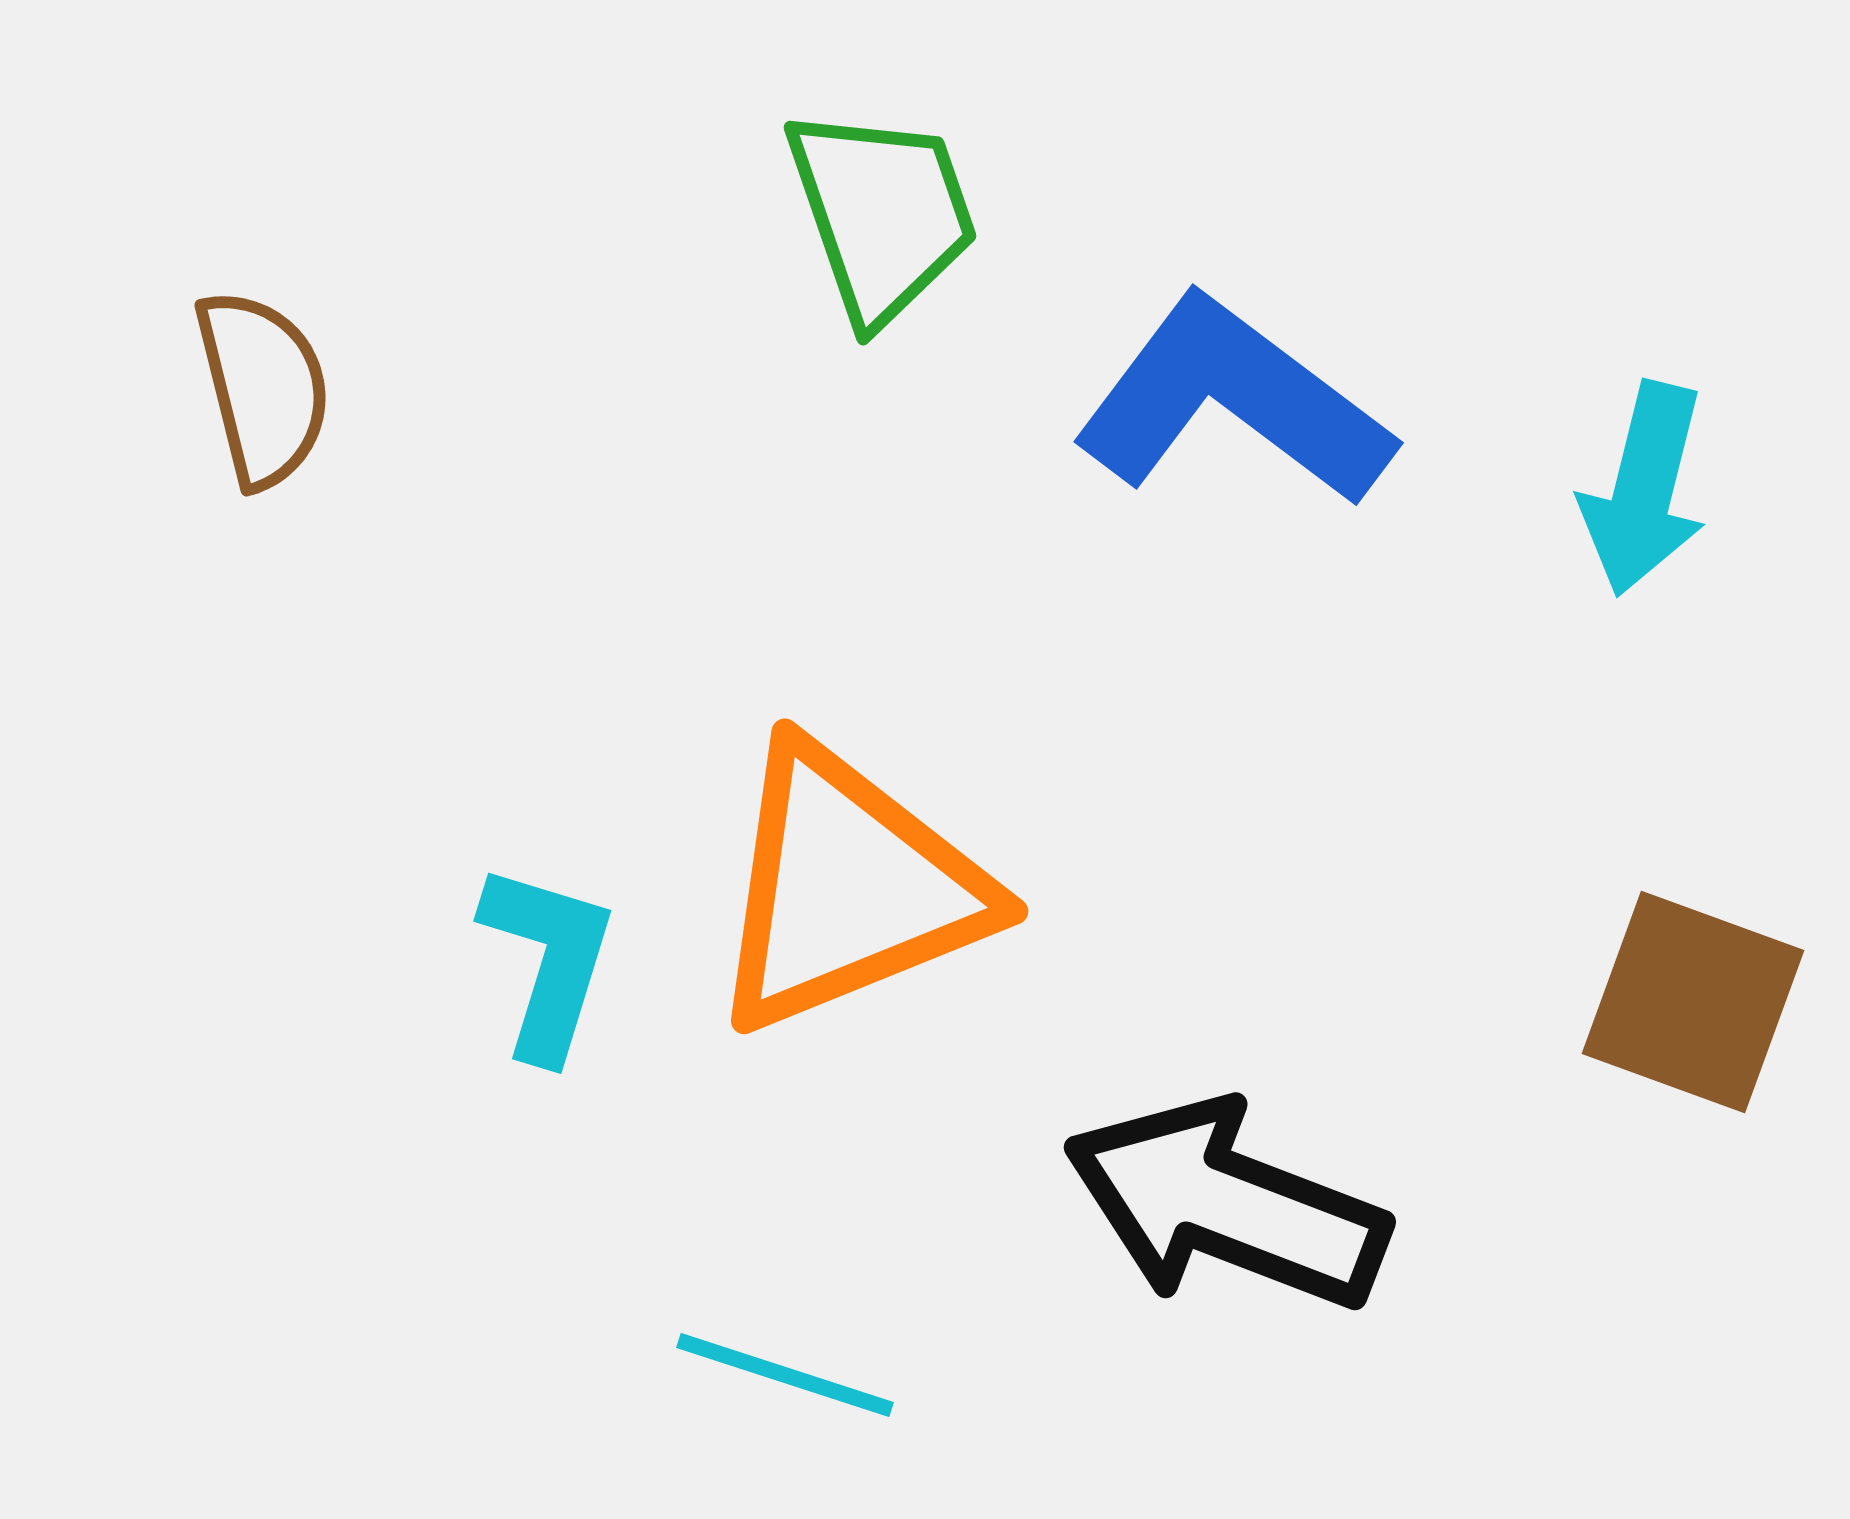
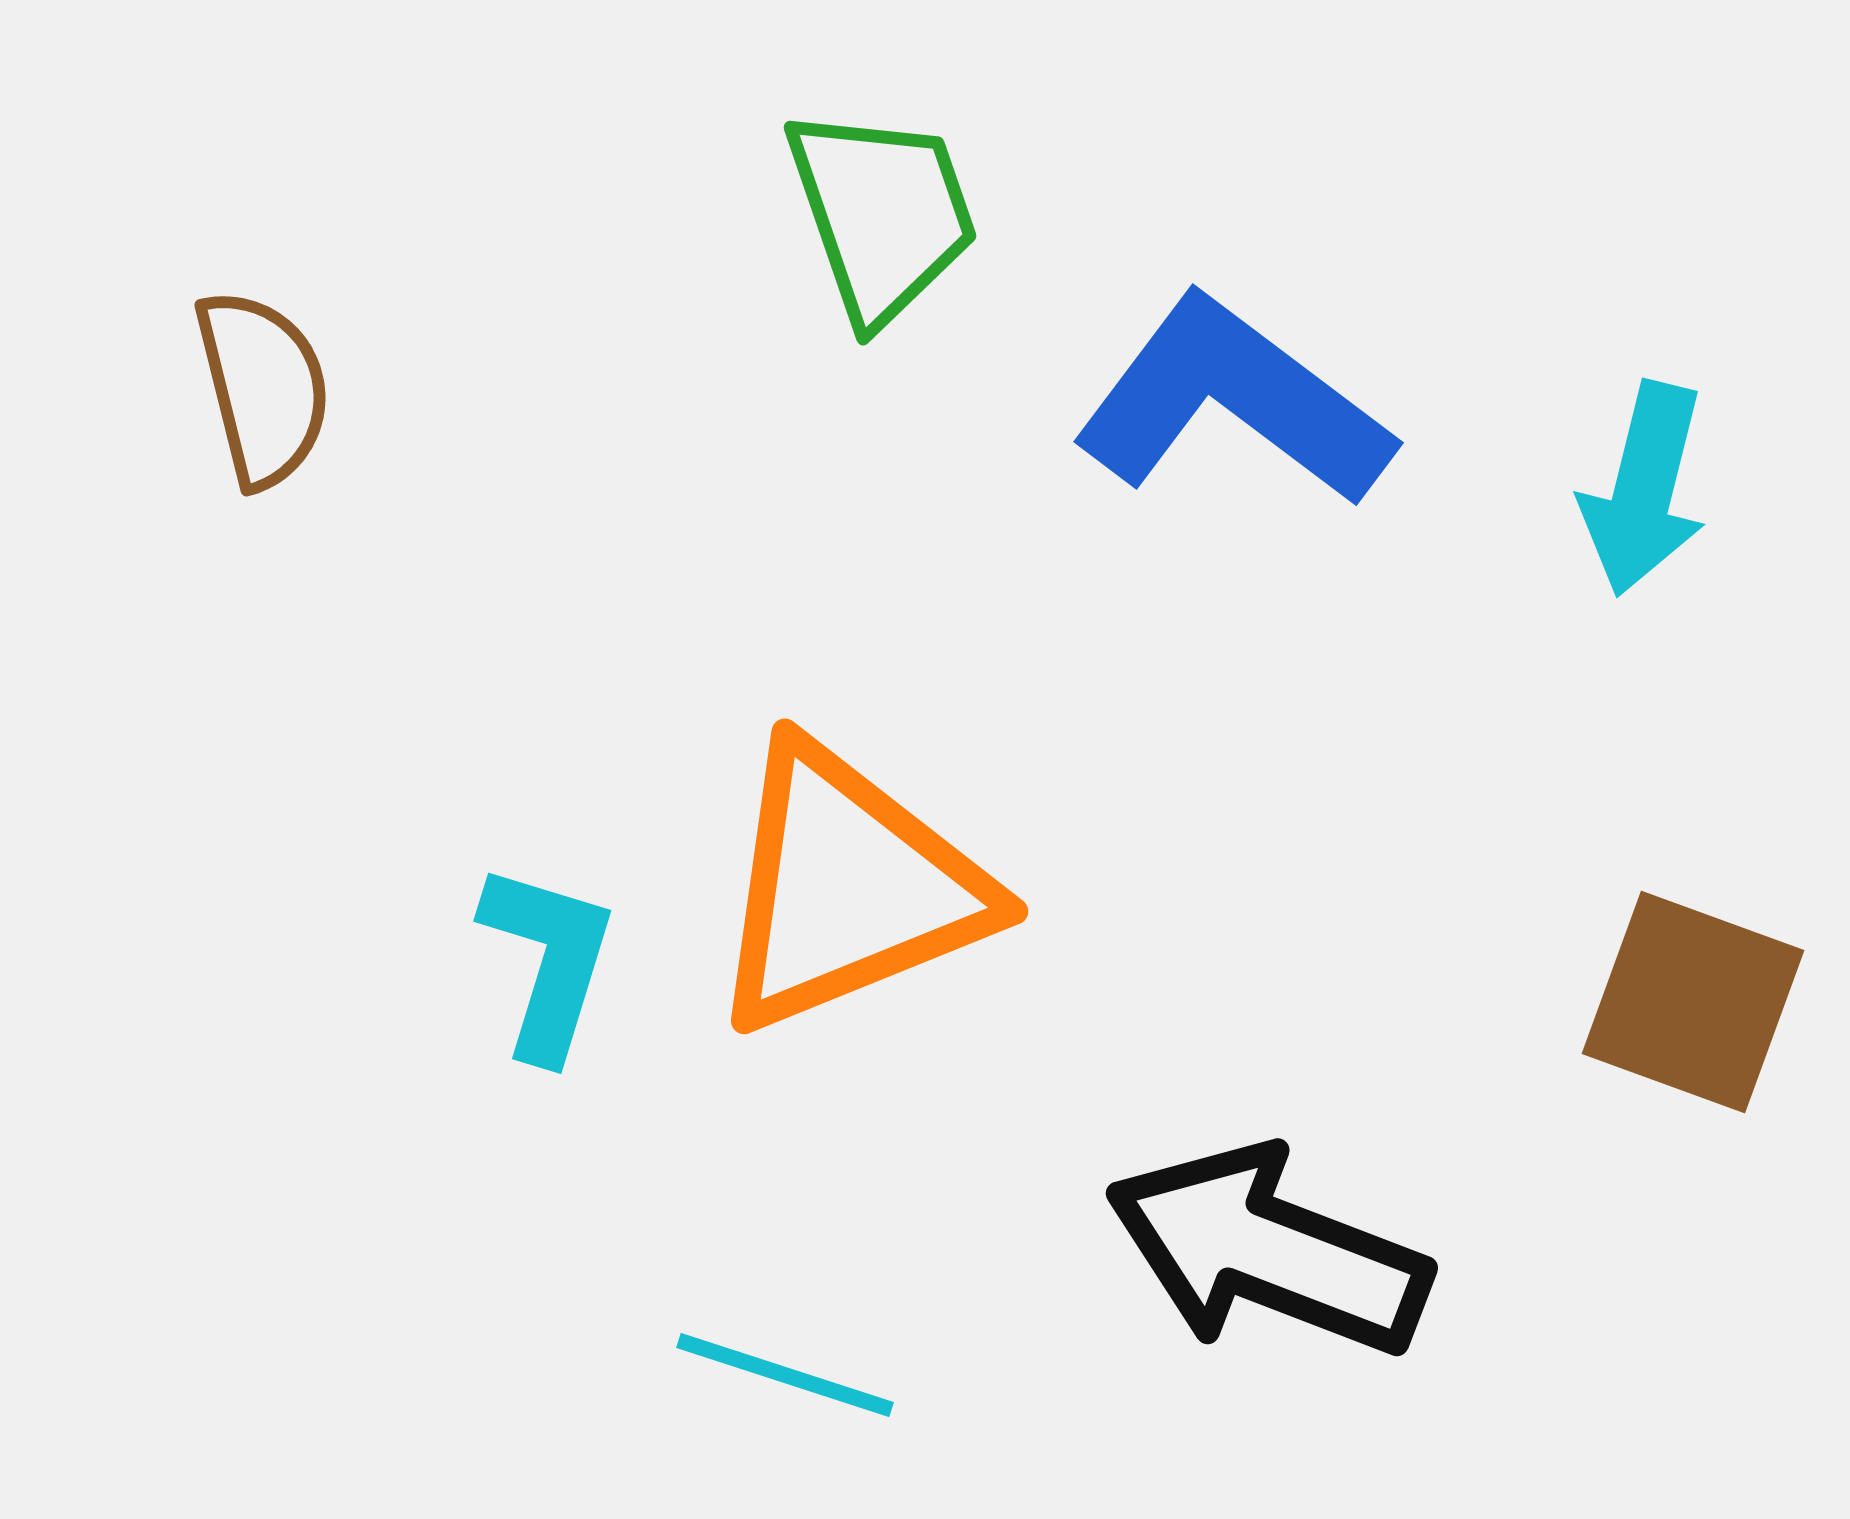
black arrow: moved 42 px right, 46 px down
